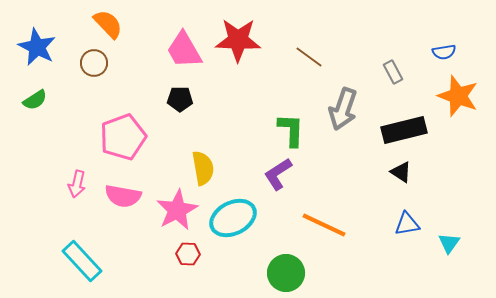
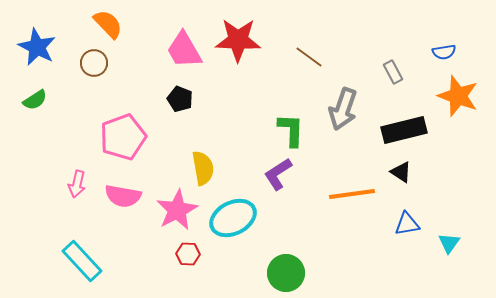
black pentagon: rotated 20 degrees clockwise
orange line: moved 28 px right, 31 px up; rotated 33 degrees counterclockwise
